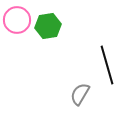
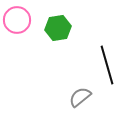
green hexagon: moved 10 px right, 2 px down
gray semicircle: moved 3 px down; rotated 20 degrees clockwise
